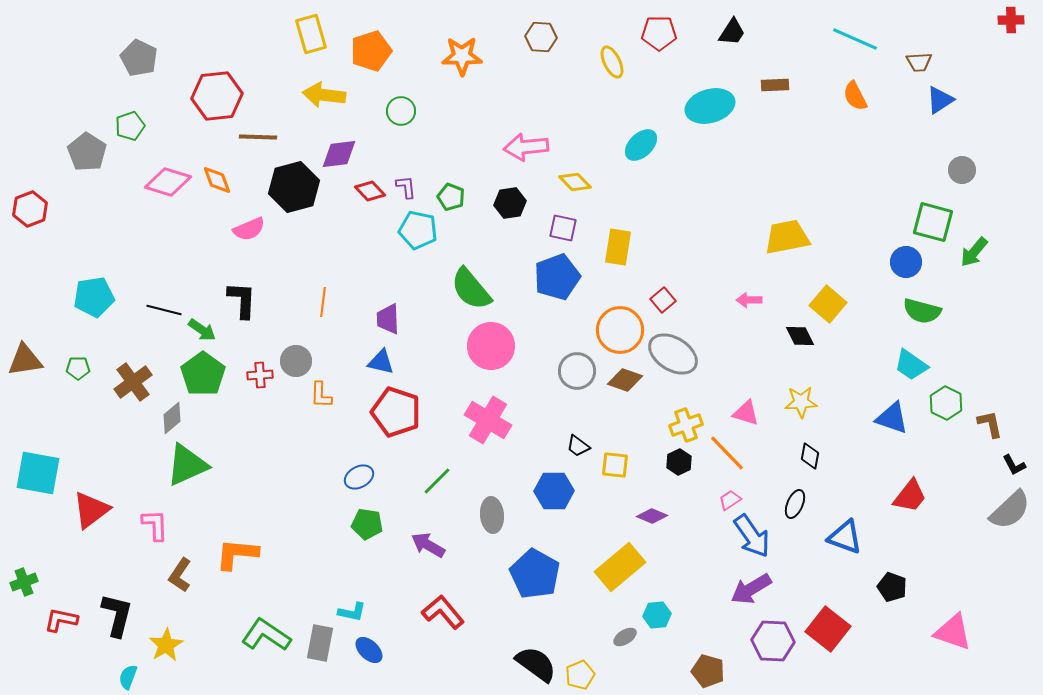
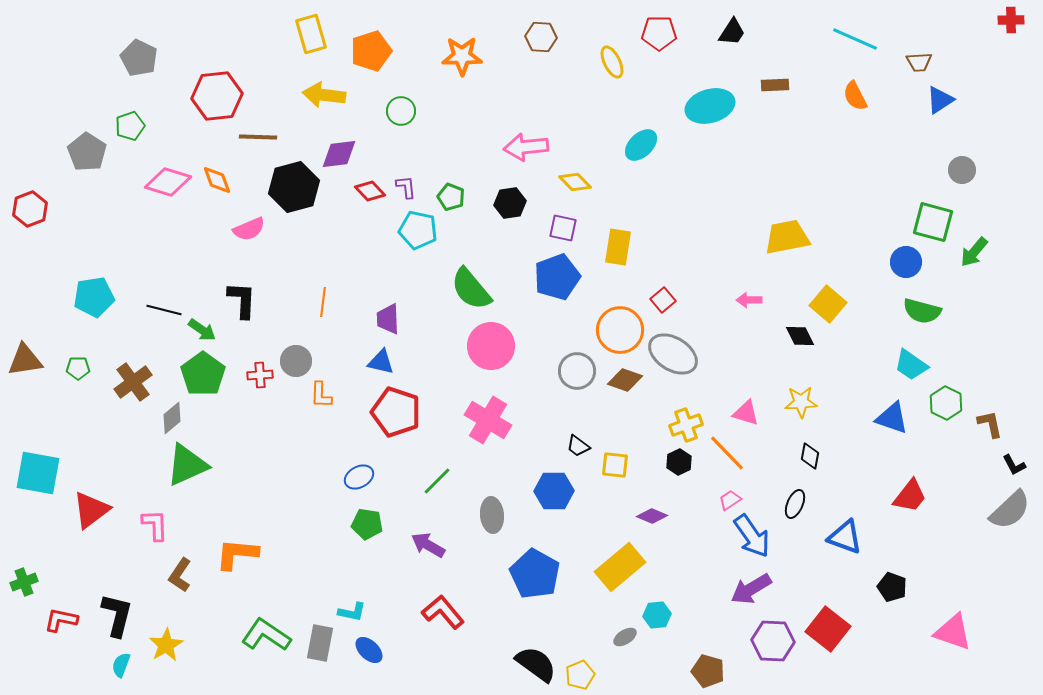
cyan semicircle at (128, 677): moved 7 px left, 12 px up
